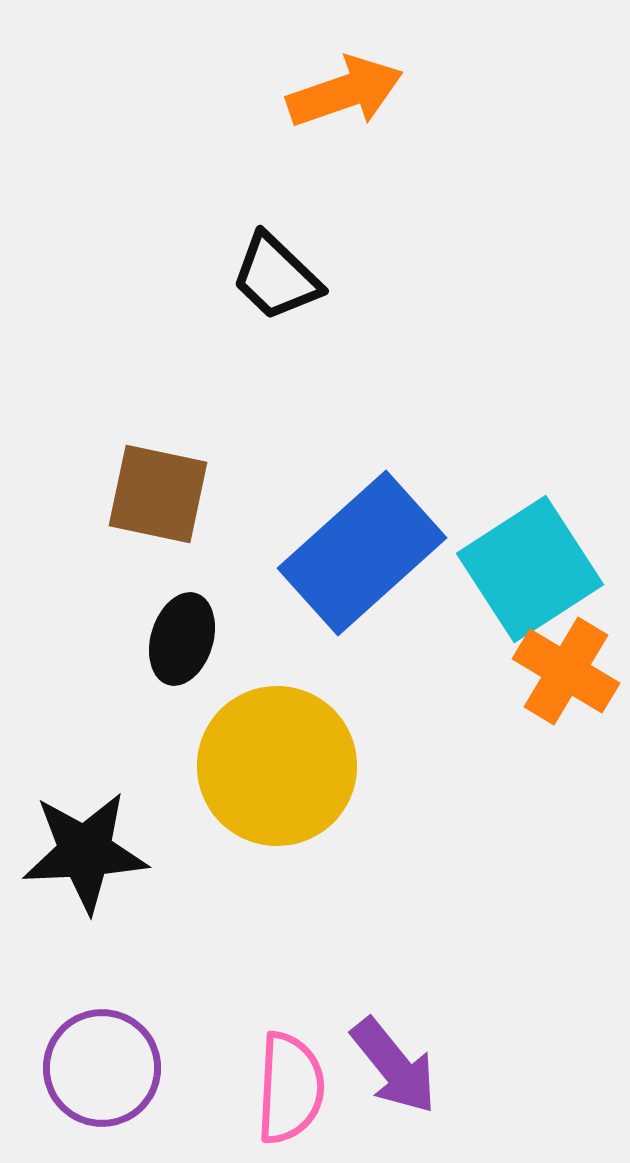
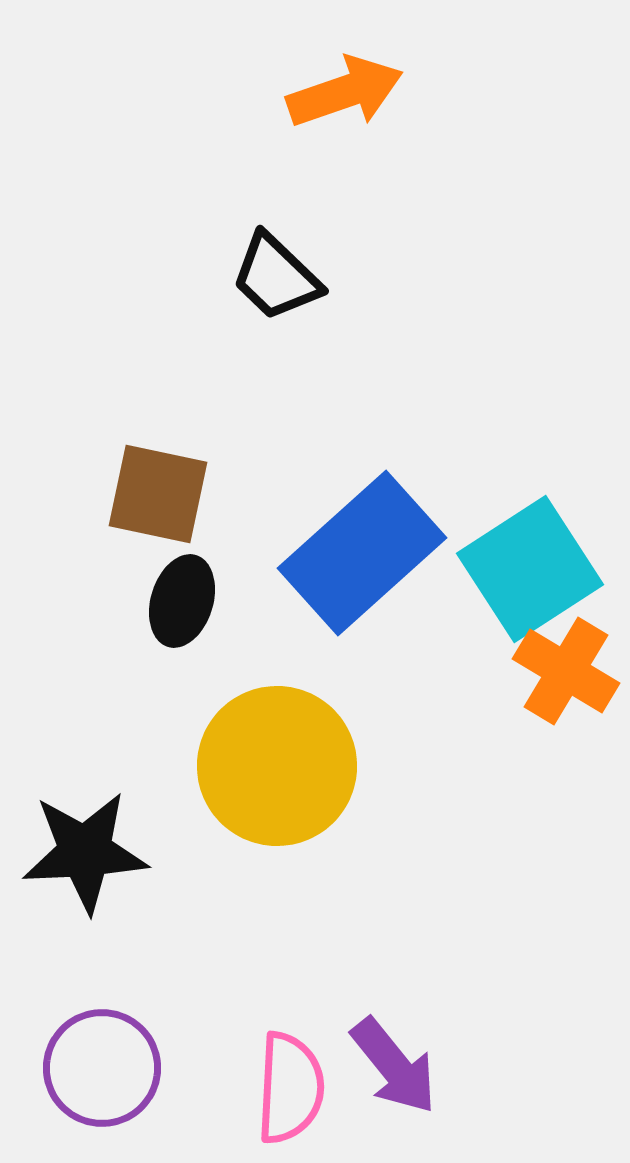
black ellipse: moved 38 px up
